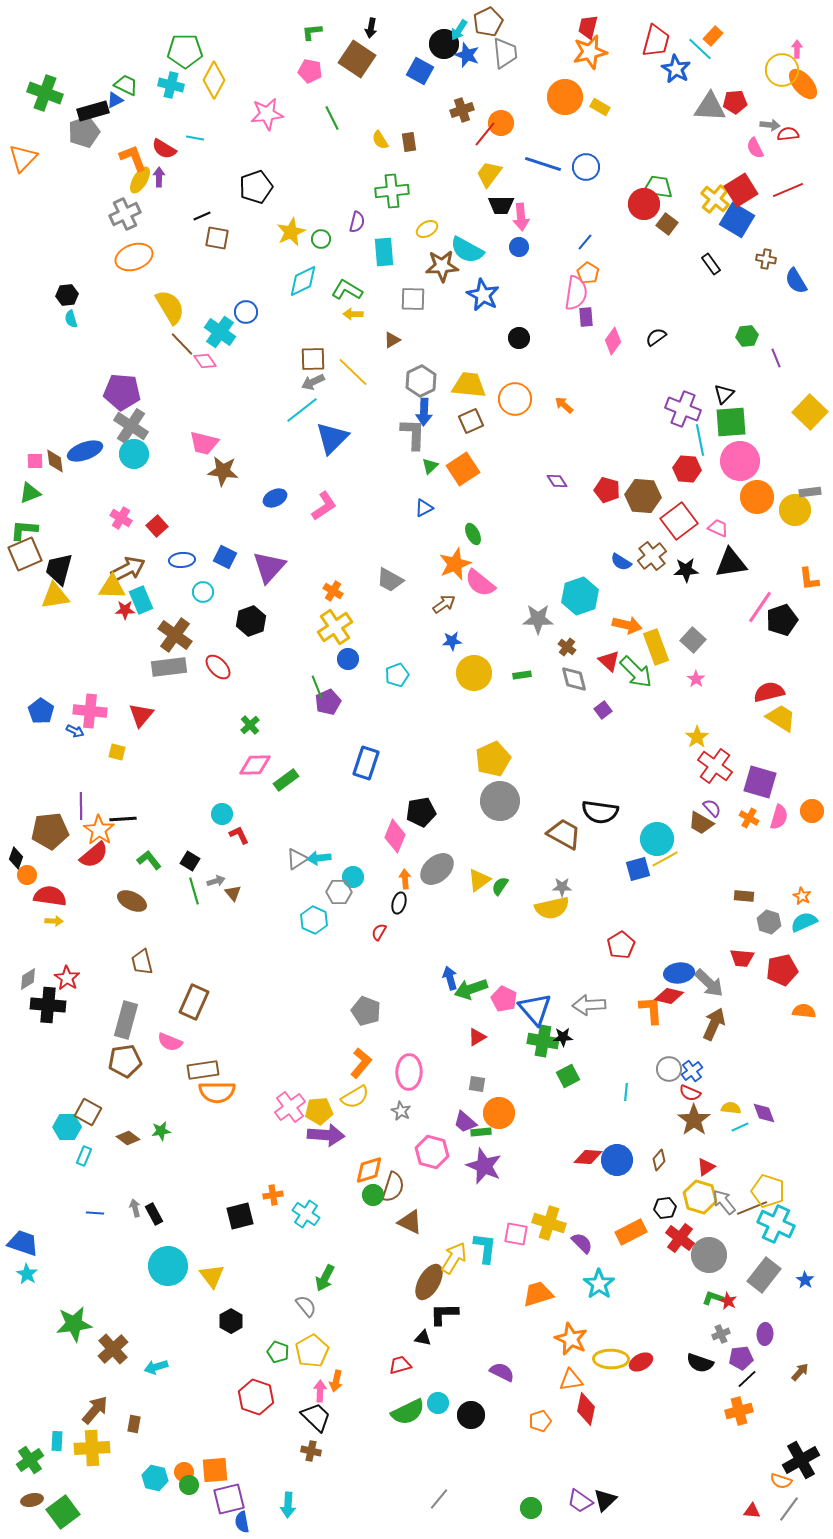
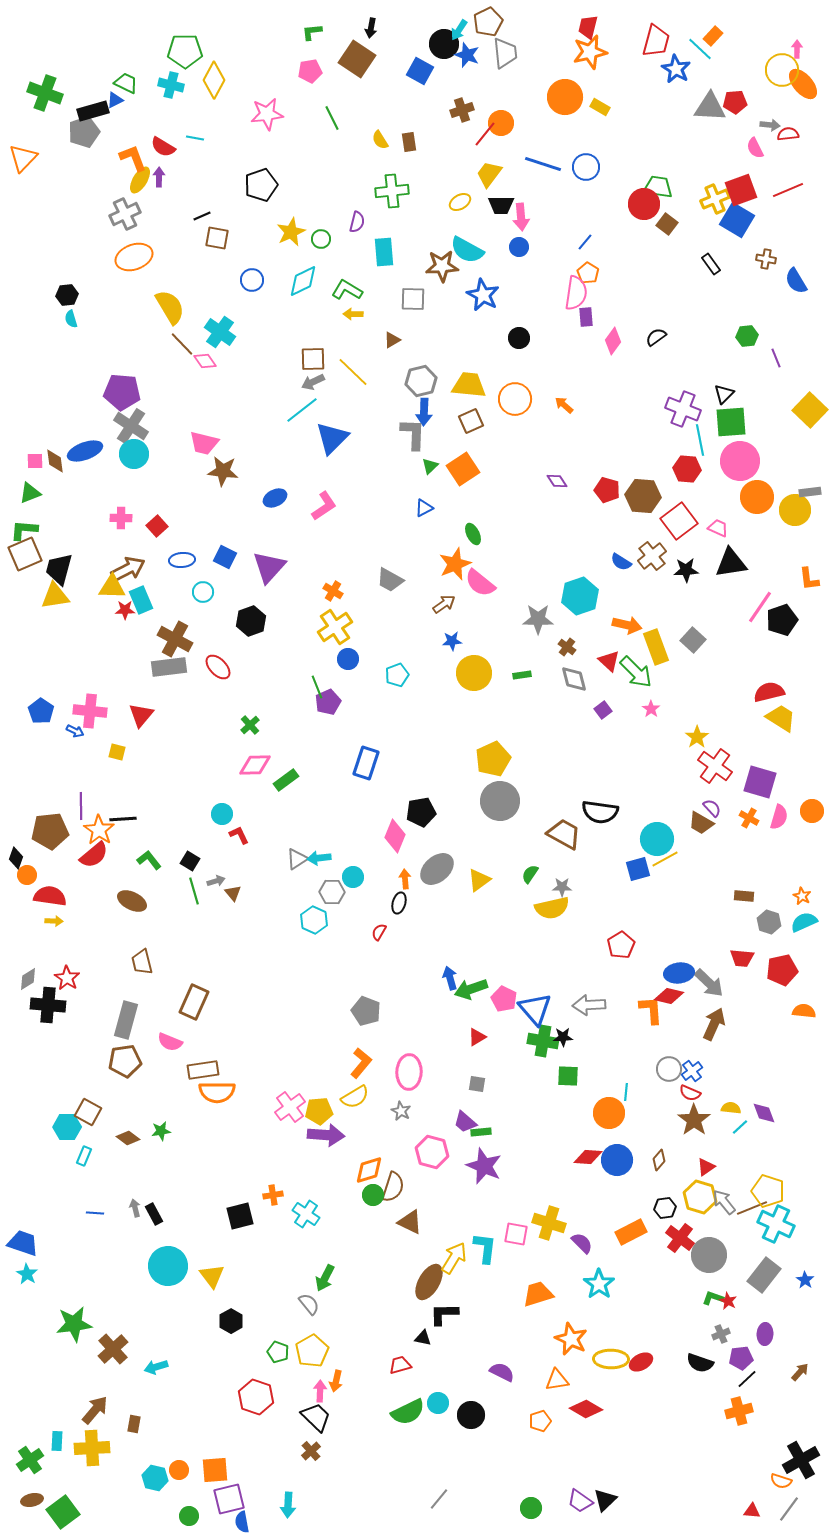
pink pentagon at (310, 71): rotated 20 degrees counterclockwise
green trapezoid at (126, 85): moved 2 px up
red semicircle at (164, 149): moved 1 px left, 2 px up
black pentagon at (256, 187): moved 5 px right, 2 px up
red square at (741, 190): rotated 12 degrees clockwise
yellow cross at (715, 199): rotated 28 degrees clockwise
yellow ellipse at (427, 229): moved 33 px right, 27 px up
blue circle at (246, 312): moved 6 px right, 32 px up
gray hexagon at (421, 381): rotated 12 degrees clockwise
yellow square at (810, 412): moved 2 px up
pink cross at (121, 518): rotated 30 degrees counterclockwise
brown cross at (175, 635): moved 4 px down; rotated 8 degrees counterclockwise
pink star at (696, 679): moved 45 px left, 30 px down
green semicircle at (500, 886): moved 30 px right, 12 px up
gray hexagon at (339, 892): moved 7 px left
green square at (568, 1076): rotated 30 degrees clockwise
orange circle at (499, 1113): moved 110 px right
cyan line at (740, 1127): rotated 18 degrees counterclockwise
gray semicircle at (306, 1306): moved 3 px right, 2 px up
orange triangle at (571, 1380): moved 14 px left
red diamond at (586, 1409): rotated 72 degrees counterclockwise
brown cross at (311, 1451): rotated 36 degrees clockwise
orange circle at (184, 1472): moved 5 px left, 2 px up
green circle at (189, 1485): moved 31 px down
